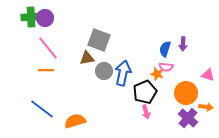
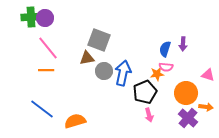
orange star: rotated 24 degrees counterclockwise
pink arrow: moved 3 px right, 3 px down
